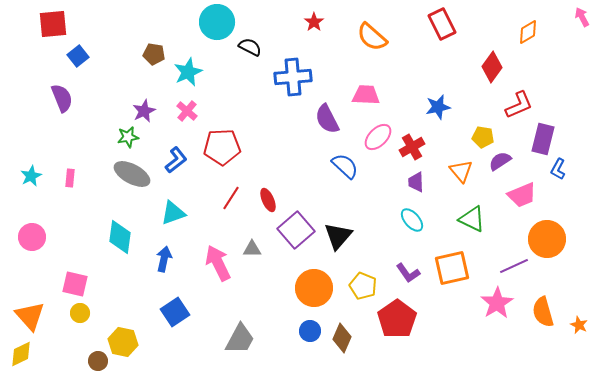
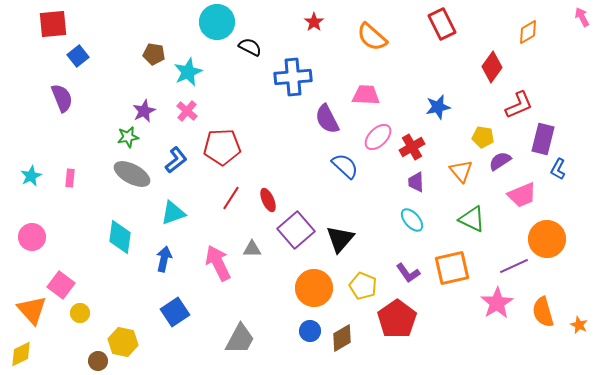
black triangle at (338, 236): moved 2 px right, 3 px down
pink square at (75, 284): moved 14 px left, 1 px down; rotated 24 degrees clockwise
orange triangle at (30, 316): moved 2 px right, 6 px up
brown diamond at (342, 338): rotated 36 degrees clockwise
